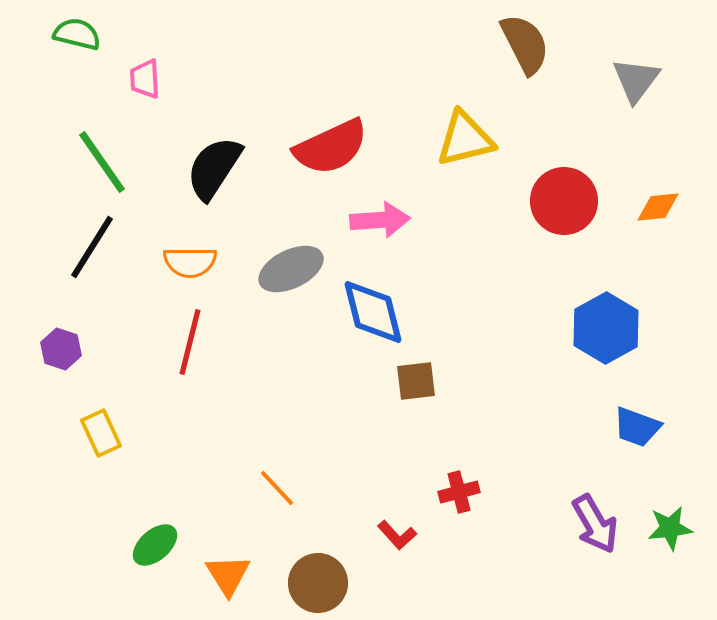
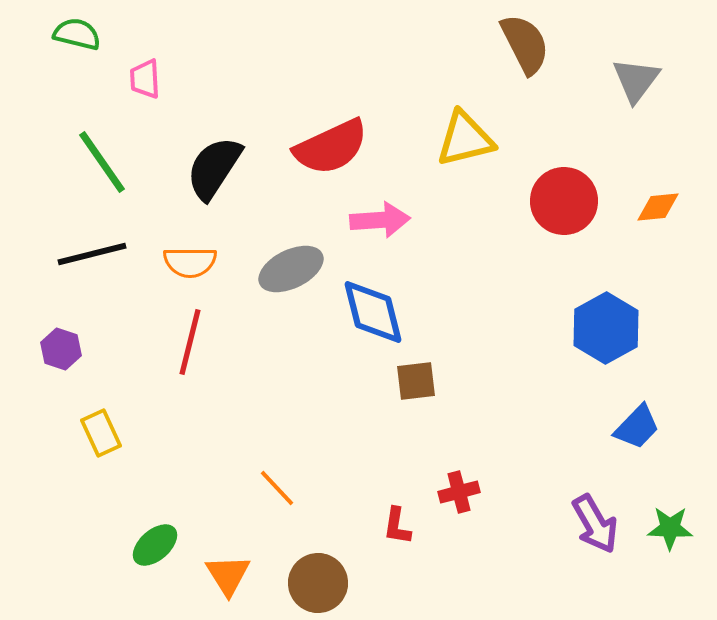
black line: moved 7 px down; rotated 44 degrees clockwise
blue trapezoid: rotated 66 degrees counterclockwise
green star: rotated 9 degrees clockwise
red L-shape: moved 9 px up; rotated 51 degrees clockwise
